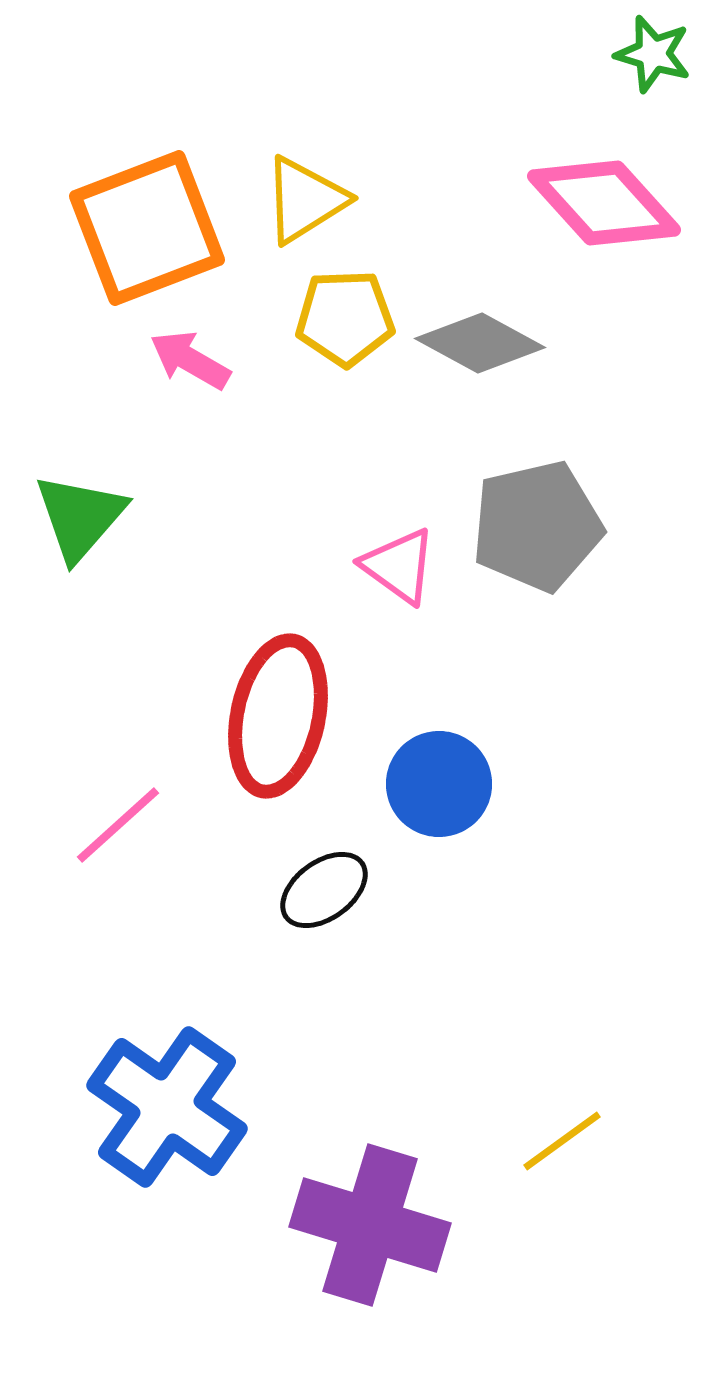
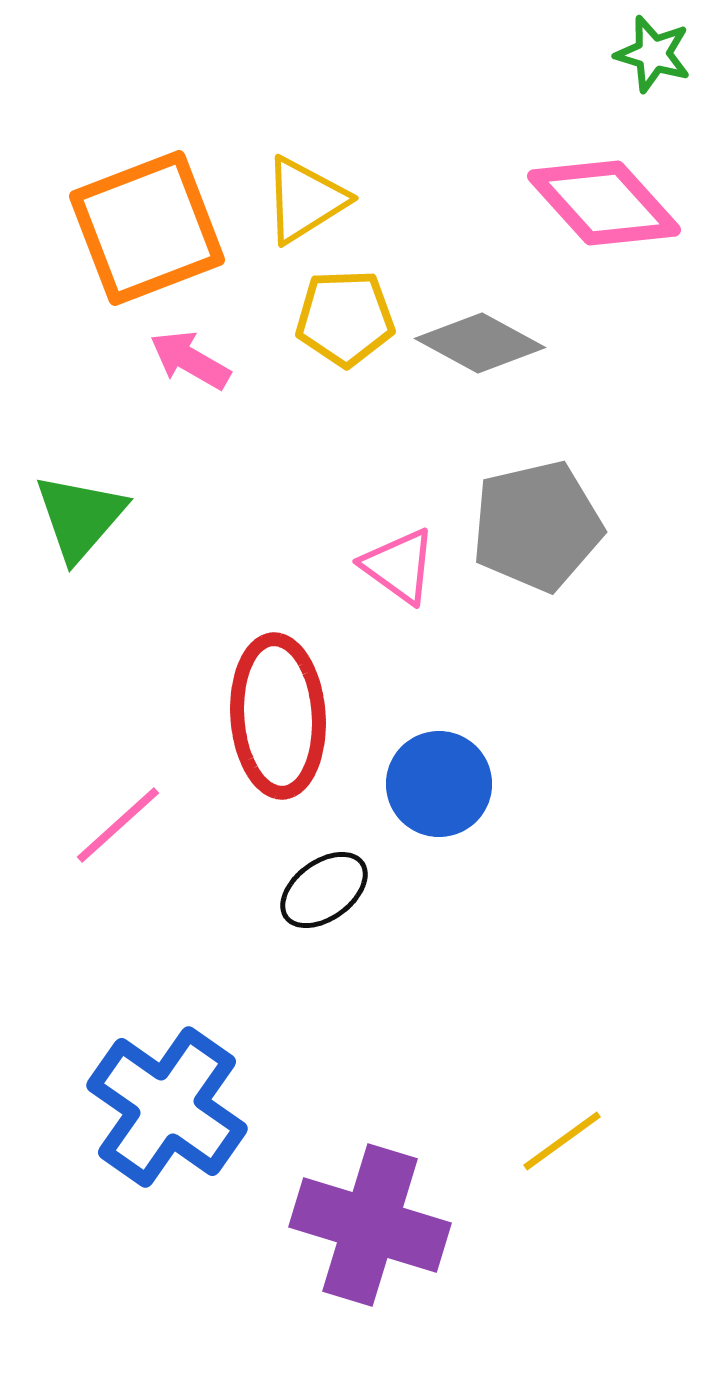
red ellipse: rotated 16 degrees counterclockwise
